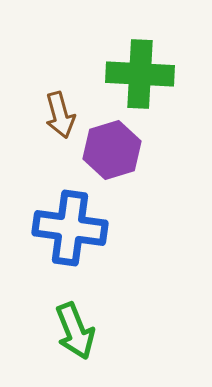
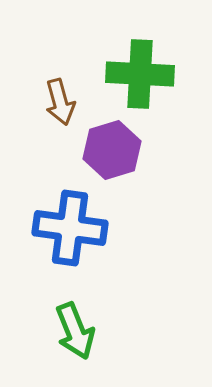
brown arrow: moved 13 px up
